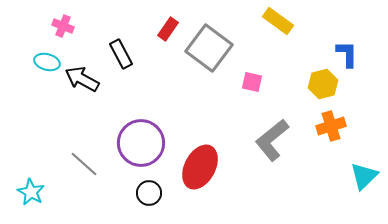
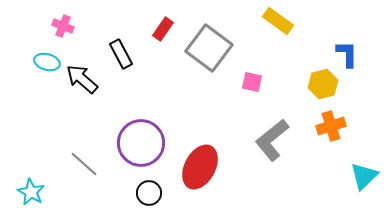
red rectangle: moved 5 px left
black arrow: rotated 12 degrees clockwise
